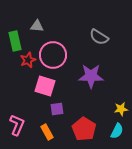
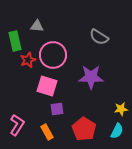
purple star: moved 1 px down
pink square: moved 2 px right
pink L-shape: rotated 10 degrees clockwise
